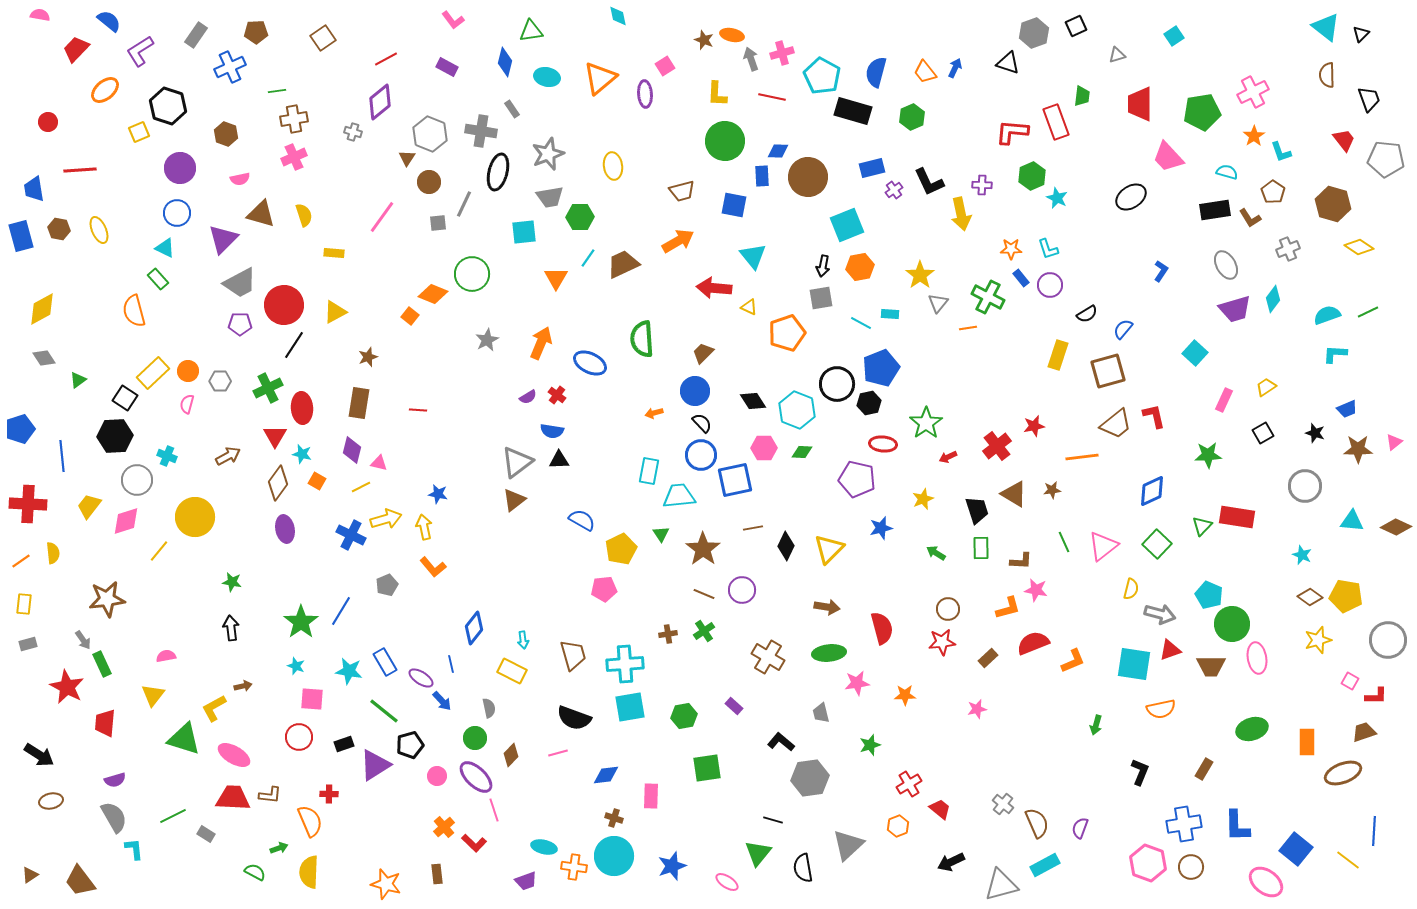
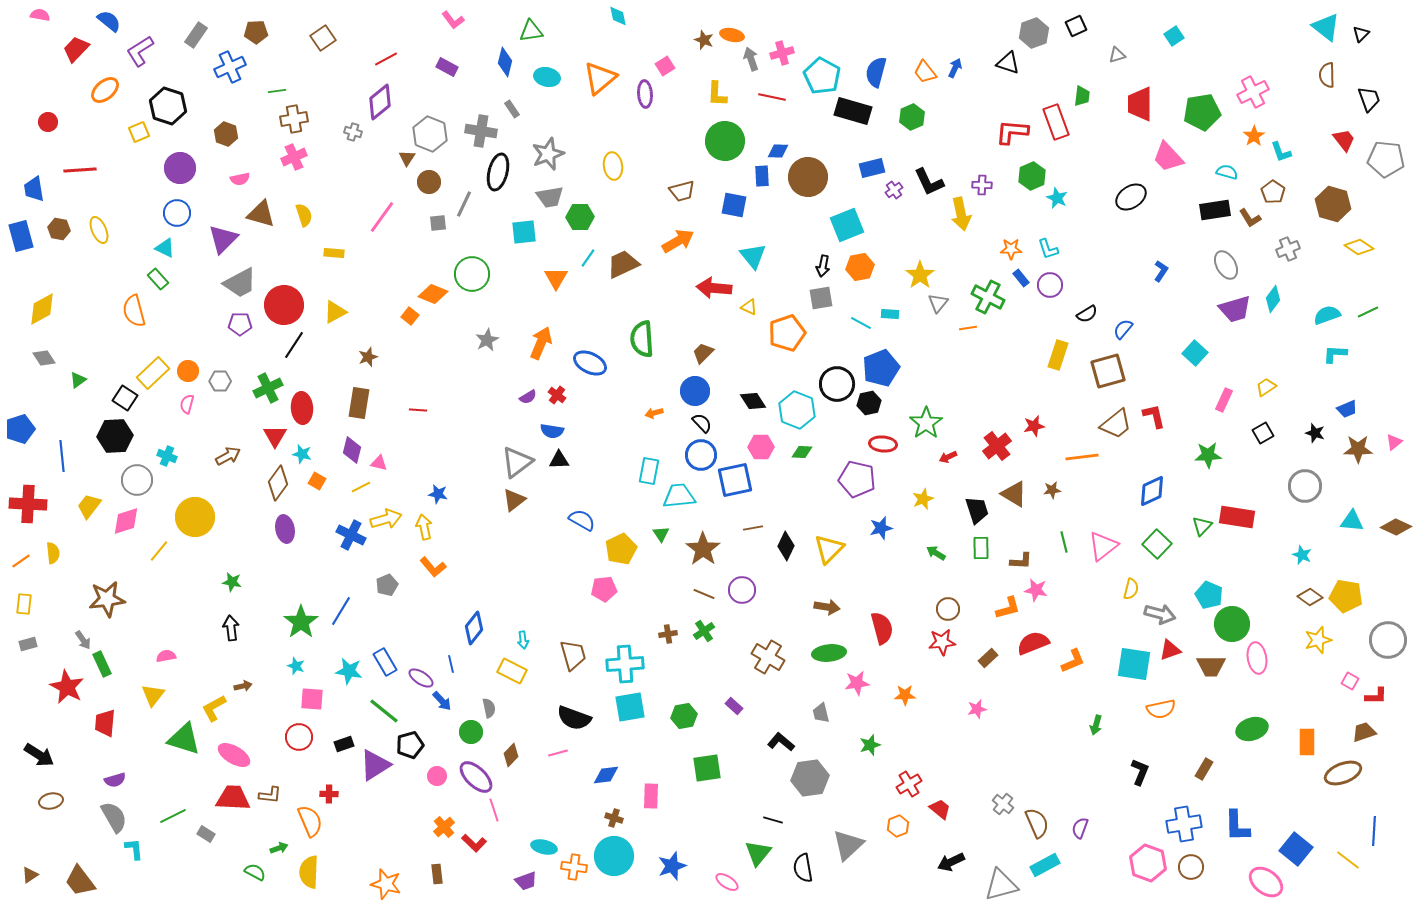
pink hexagon at (764, 448): moved 3 px left, 1 px up
green line at (1064, 542): rotated 10 degrees clockwise
green circle at (475, 738): moved 4 px left, 6 px up
